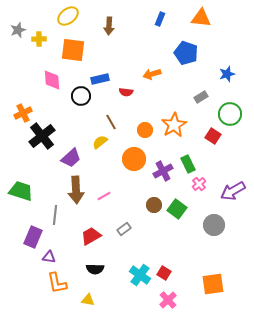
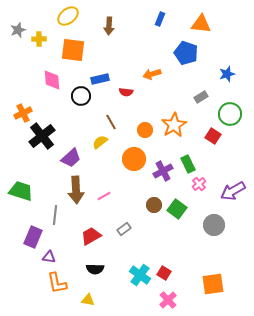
orange triangle at (201, 18): moved 6 px down
